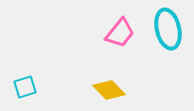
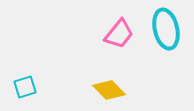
cyan ellipse: moved 2 px left
pink trapezoid: moved 1 px left, 1 px down
